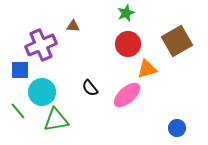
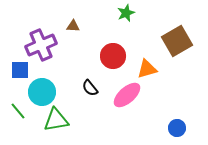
red circle: moved 15 px left, 12 px down
